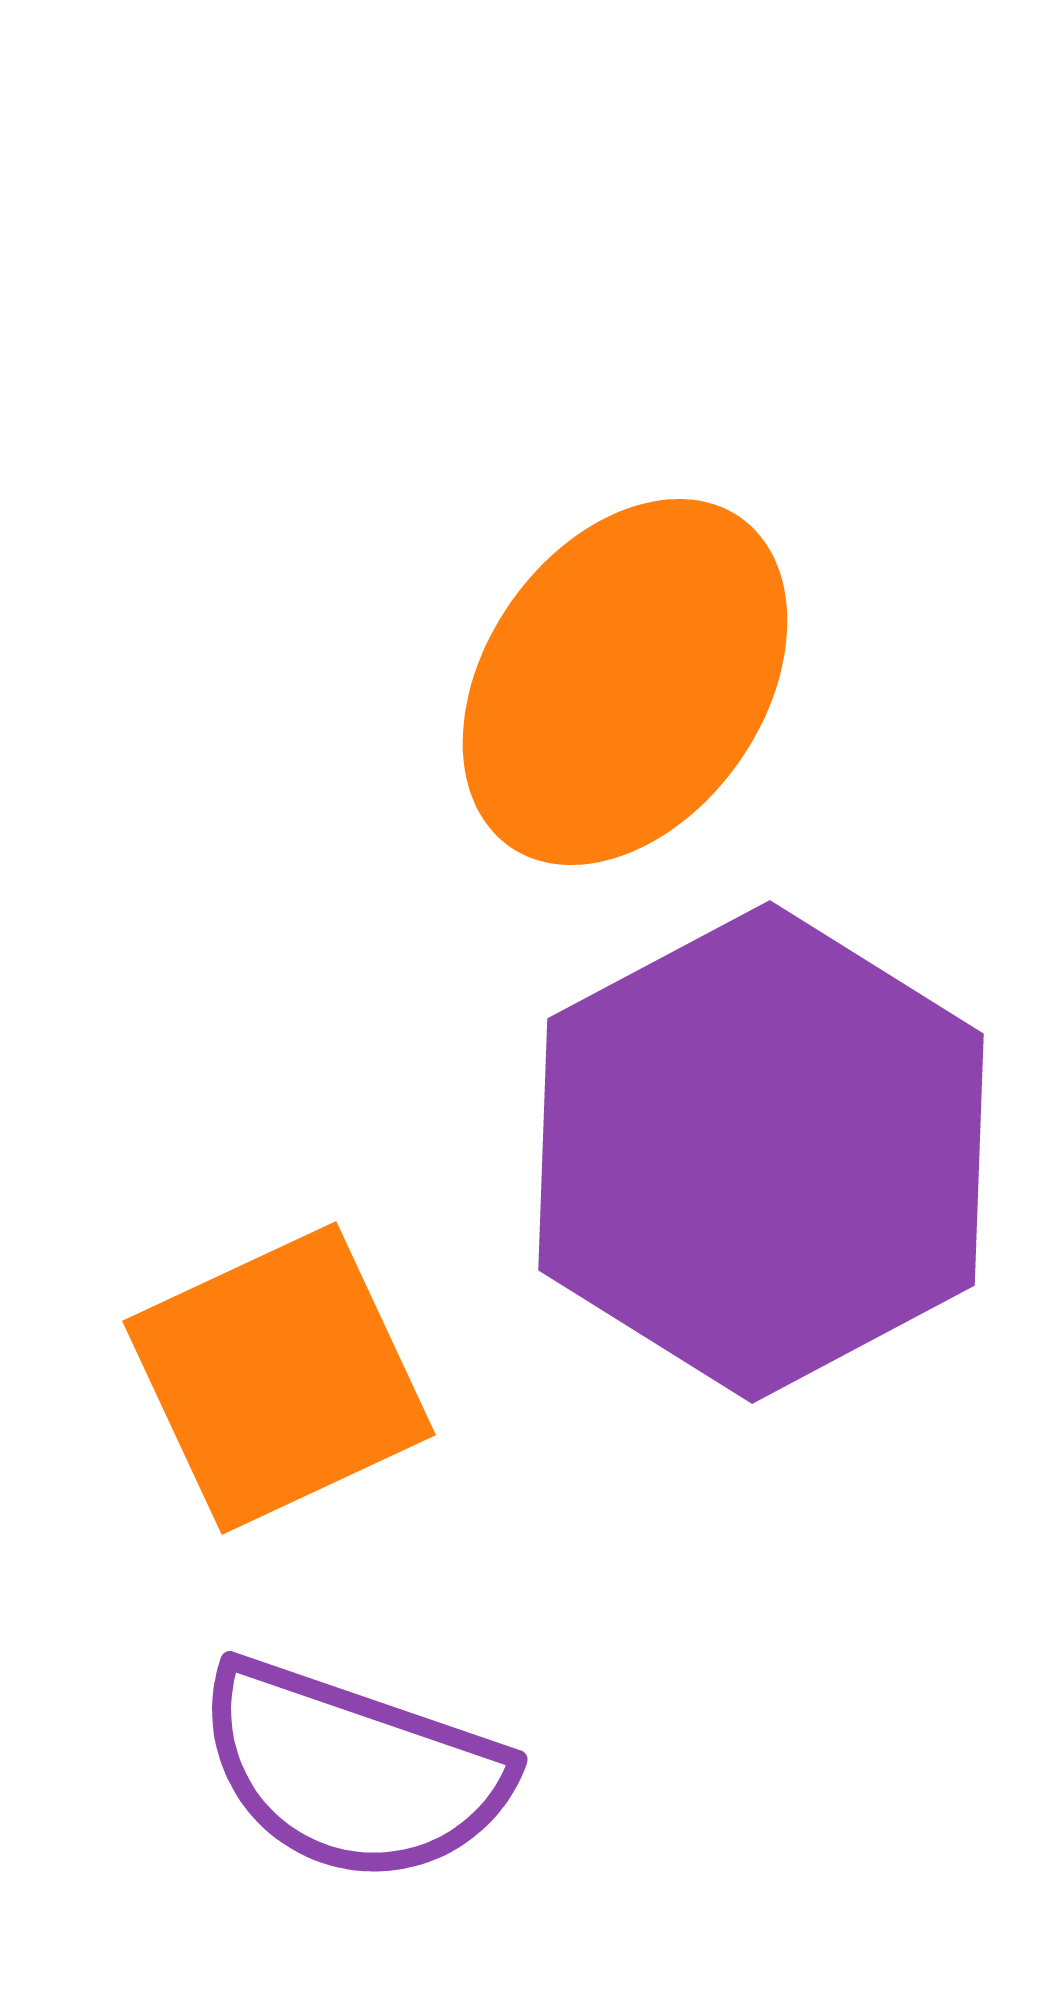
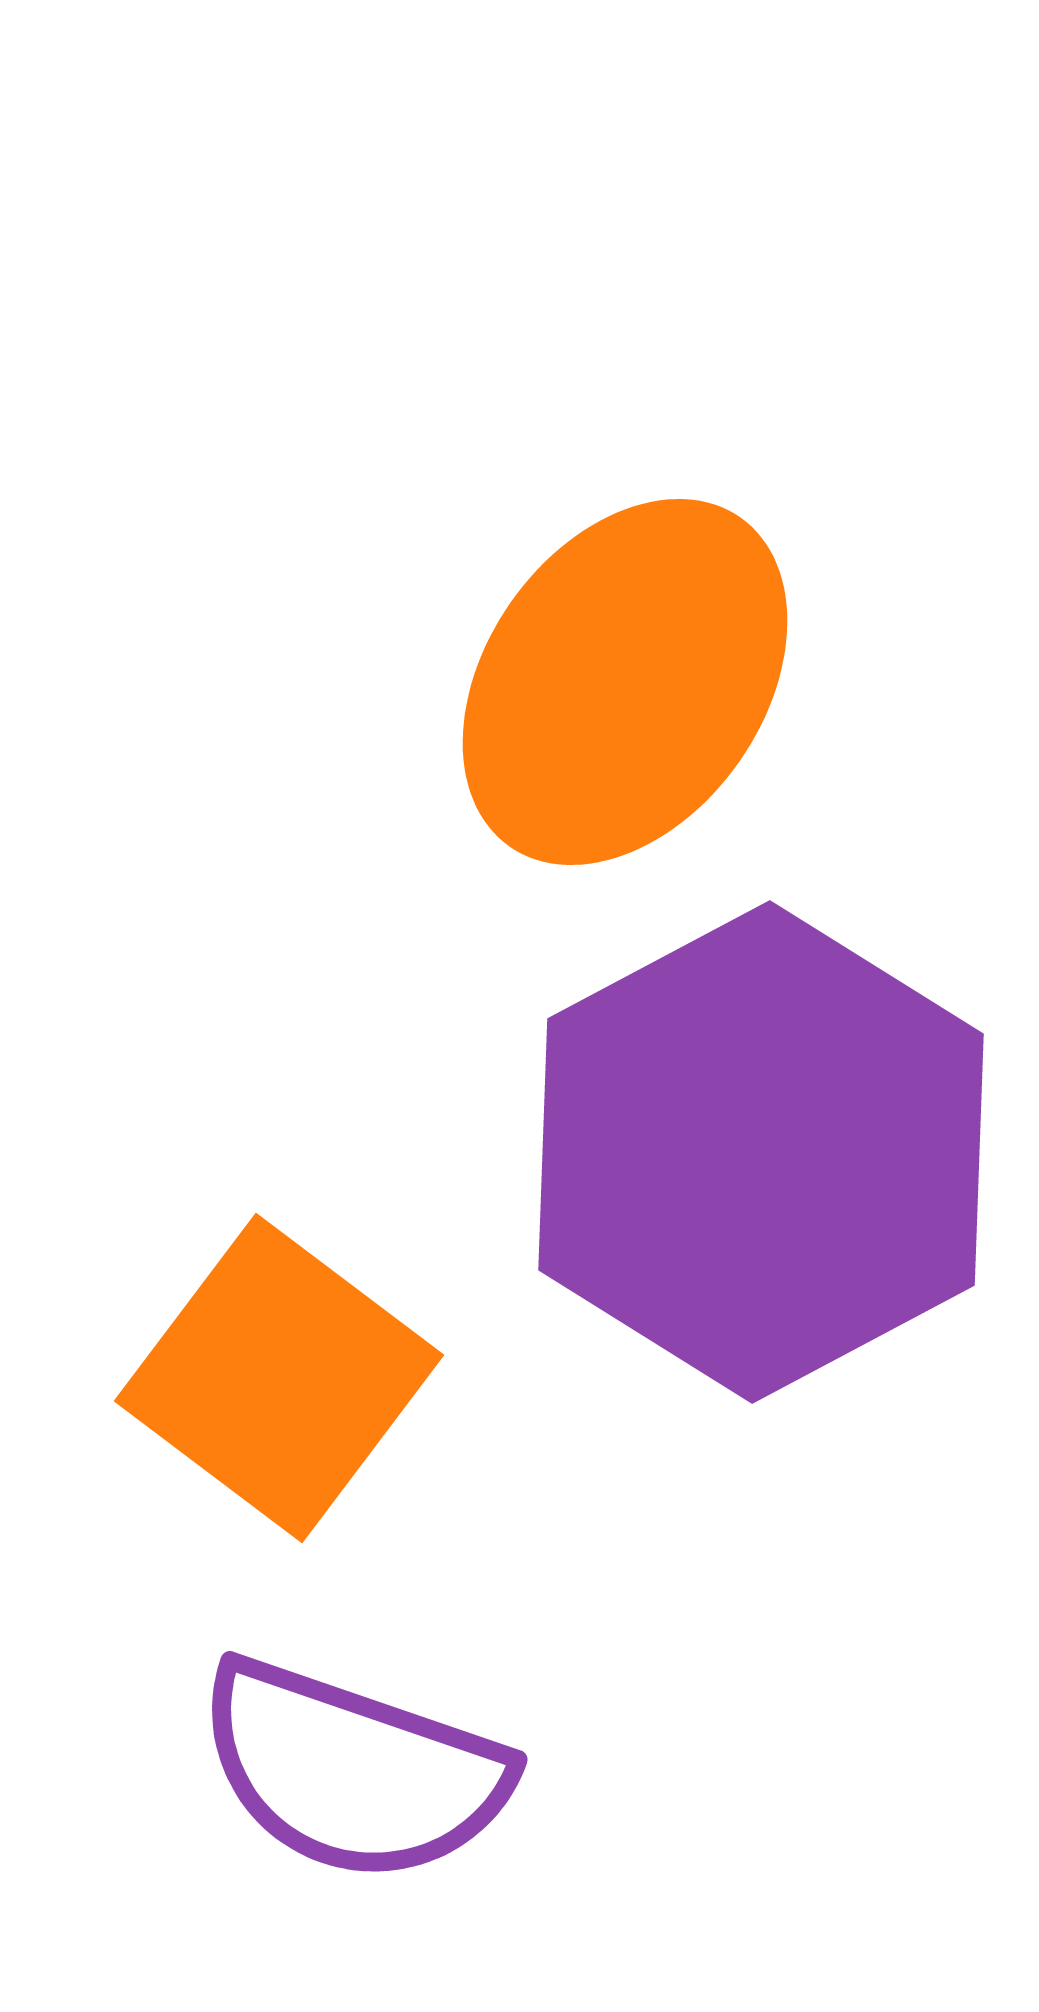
orange square: rotated 28 degrees counterclockwise
